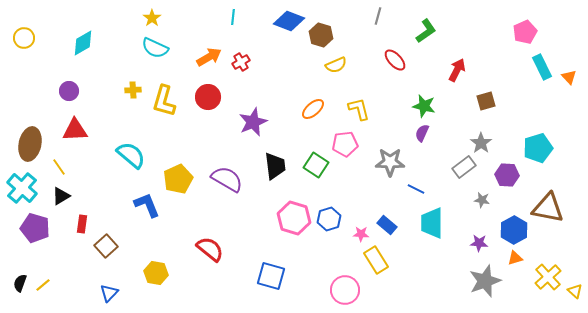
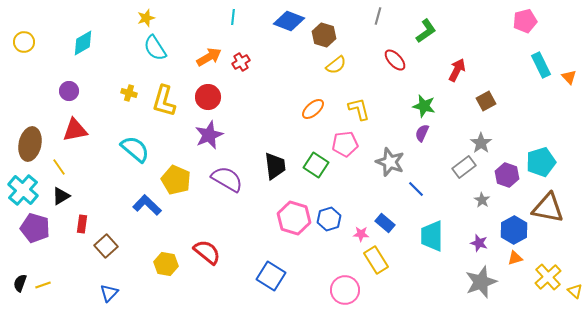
yellow star at (152, 18): moved 6 px left; rotated 18 degrees clockwise
pink pentagon at (525, 32): moved 11 px up; rotated 10 degrees clockwise
brown hexagon at (321, 35): moved 3 px right
yellow circle at (24, 38): moved 4 px down
cyan semicircle at (155, 48): rotated 32 degrees clockwise
yellow semicircle at (336, 65): rotated 15 degrees counterclockwise
cyan rectangle at (542, 67): moved 1 px left, 2 px up
yellow cross at (133, 90): moved 4 px left, 3 px down; rotated 21 degrees clockwise
brown square at (486, 101): rotated 12 degrees counterclockwise
purple star at (253, 122): moved 44 px left, 13 px down
red triangle at (75, 130): rotated 8 degrees counterclockwise
cyan pentagon at (538, 148): moved 3 px right, 14 px down
cyan semicircle at (131, 155): moved 4 px right, 6 px up
gray star at (390, 162): rotated 20 degrees clockwise
purple hexagon at (507, 175): rotated 15 degrees clockwise
yellow pentagon at (178, 179): moved 2 px left, 1 px down; rotated 24 degrees counterclockwise
cyan cross at (22, 188): moved 1 px right, 2 px down
blue line at (416, 189): rotated 18 degrees clockwise
gray star at (482, 200): rotated 21 degrees clockwise
blue L-shape at (147, 205): rotated 24 degrees counterclockwise
cyan trapezoid at (432, 223): moved 13 px down
blue rectangle at (387, 225): moved 2 px left, 2 px up
purple star at (479, 243): rotated 12 degrees clockwise
red semicircle at (210, 249): moved 3 px left, 3 px down
yellow hexagon at (156, 273): moved 10 px right, 9 px up
blue square at (271, 276): rotated 16 degrees clockwise
gray star at (485, 281): moved 4 px left, 1 px down
yellow line at (43, 285): rotated 21 degrees clockwise
